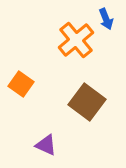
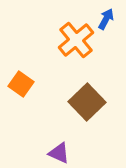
blue arrow: rotated 130 degrees counterclockwise
brown square: rotated 9 degrees clockwise
purple triangle: moved 13 px right, 8 px down
